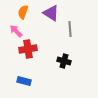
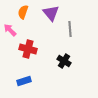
purple triangle: rotated 18 degrees clockwise
pink arrow: moved 6 px left, 1 px up
red cross: rotated 24 degrees clockwise
black cross: rotated 16 degrees clockwise
blue rectangle: rotated 32 degrees counterclockwise
